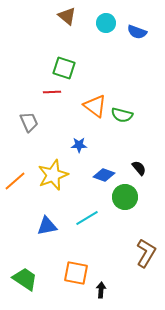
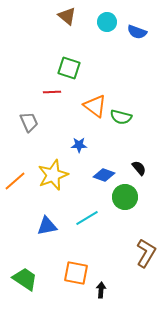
cyan circle: moved 1 px right, 1 px up
green square: moved 5 px right
green semicircle: moved 1 px left, 2 px down
